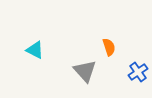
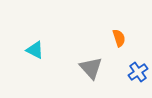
orange semicircle: moved 10 px right, 9 px up
gray triangle: moved 6 px right, 3 px up
